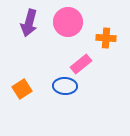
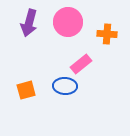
orange cross: moved 1 px right, 4 px up
orange square: moved 4 px right, 1 px down; rotated 18 degrees clockwise
